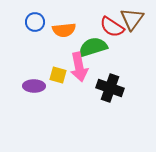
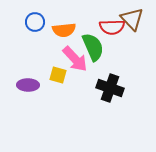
brown triangle: rotated 20 degrees counterclockwise
red semicircle: rotated 35 degrees counterclockwise
green semicircle: rotated 84 degrees clockwise
pink arrow: moved 4 px left, 8 px up; rotated 32 degrees counterclockwise
purple ellipse: moved 6 px left, 1 px up
